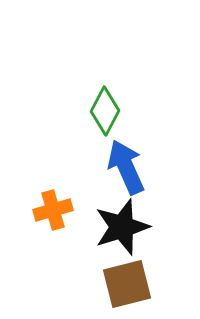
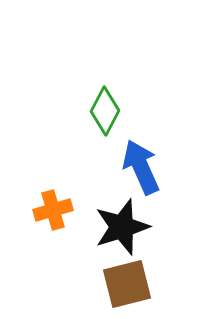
blue arrow: moved 15 px right
